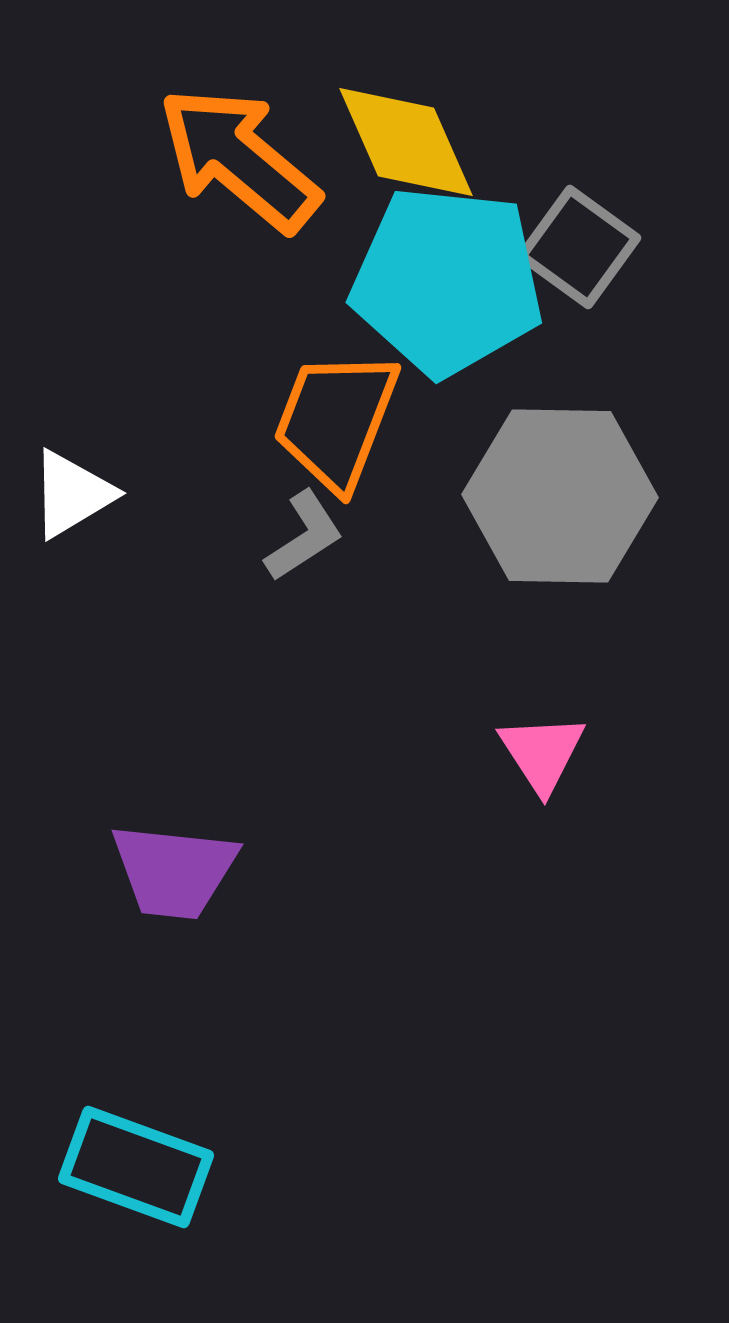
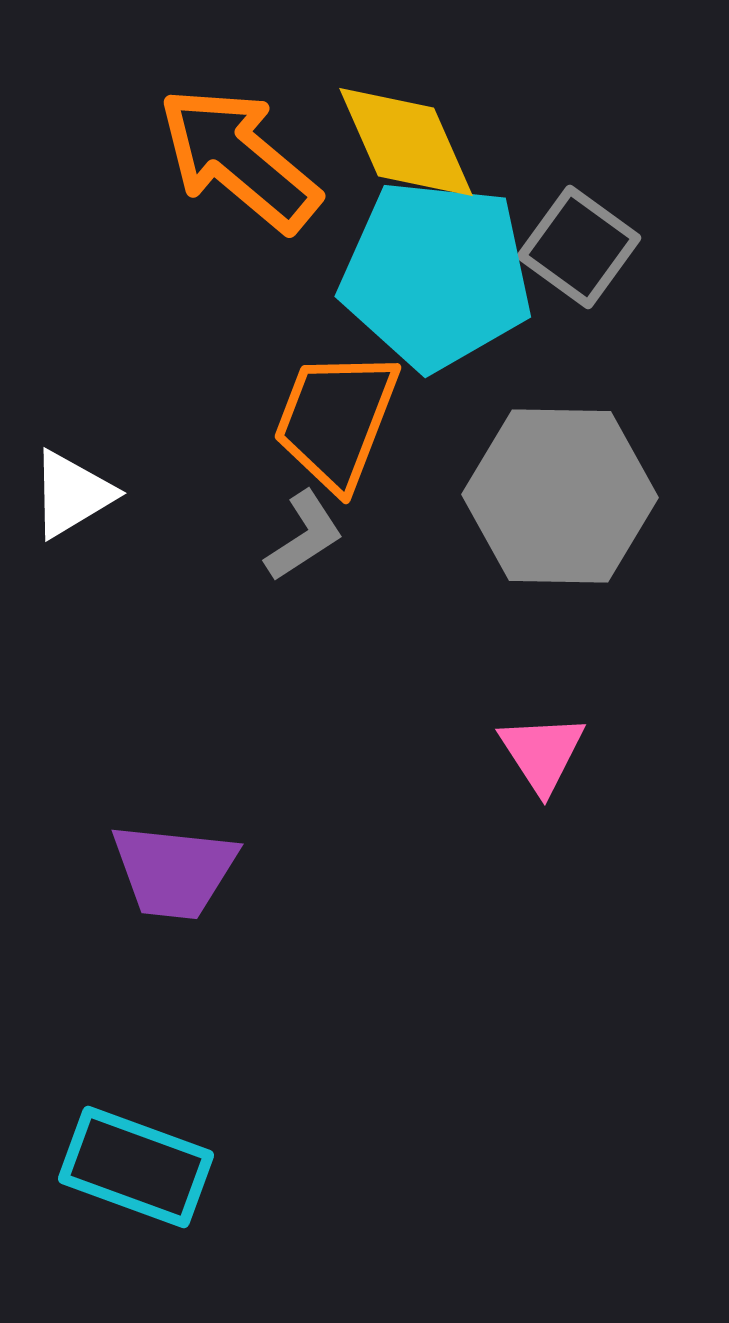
cyan pentagon: moved 11 px left, 6 px up
